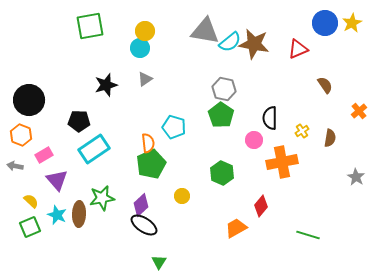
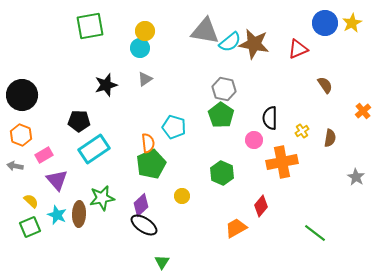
black circle at (29, 100): moved 7 px left, 5 px up
orange cross at (359, 111): moved 4 px right
green line at (308, 235): moved 7 px right, 2 px up; rotated 20 degrees clockwise
green triangle at (159, 262): moved 3 px right
